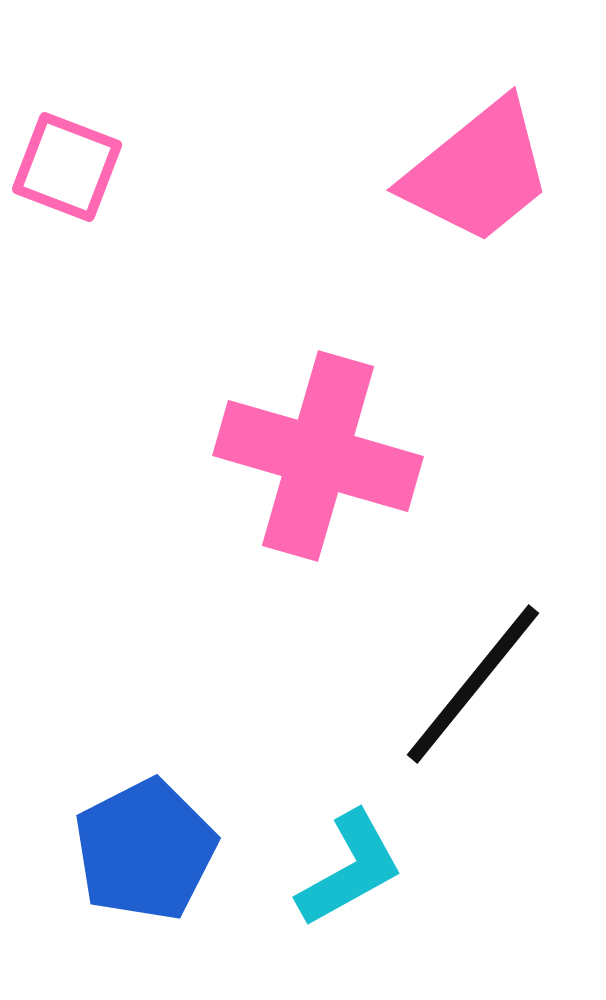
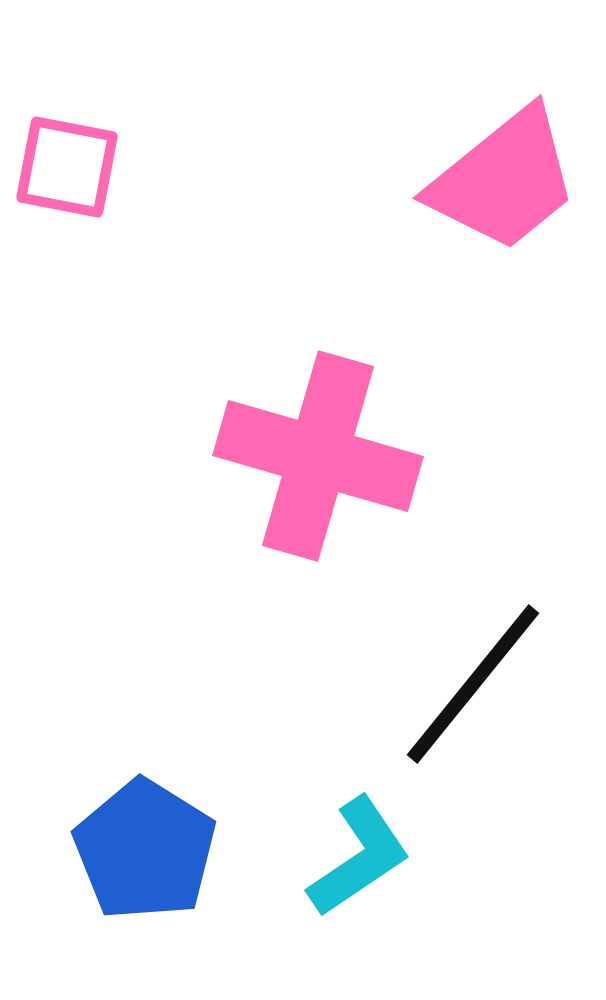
pink square: rotated 10 degrees counterclockwise
pink trapezoid: moved 26 px right, 8 px down
blue pentagon: rotated 13 degrees counterclockwise
cyan L-shape: moved 9 px right, 12 px up; rotated 5 degrees counterclockwise
